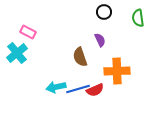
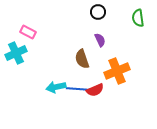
black circle: moved 6 px left
cyan cross: moved 1 px left; rotated 15 degrees clockwise
brown semicircle: moved 2 px right, 2 px down
orange cross: rotated 20 degrees counterclockwise
blue line: rotated 20 degrees clockwise
